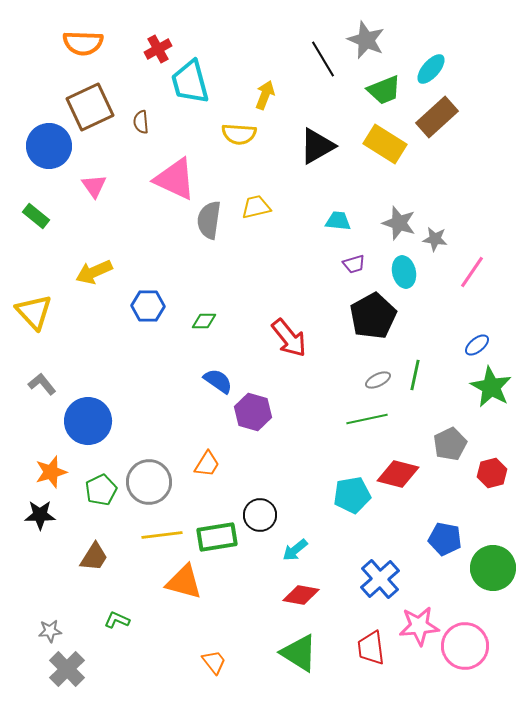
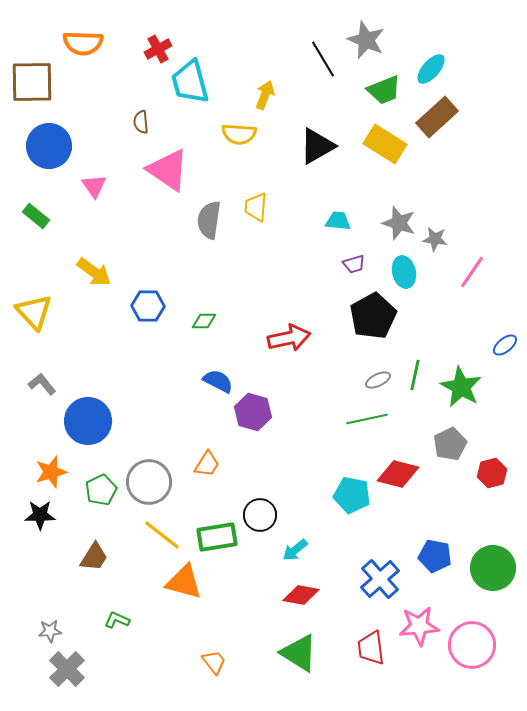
brown square at (90, 107): moved 58 px left, 25 px up; rotated 24 degrees clockwise
pink triangle at (175, 179): moved 7 px left, 9 px up; rotated 9 degrees clockwise
yellow trapezoid at (256, 207): rotated 72 degrees counterclockwise
yellow arrow at (94, 272): rotated 120 degrees counterclockwise
red arrow at (289, 338): rotated 63 degrees counterclockwise
blue ellipse at (477, 345): moved 28 px right
blue semicircle at (218, 381): rotated 8 degrees counterclockwise
green star at (491, 387): moved 30 px left
cyan pentagon at (352, 495): rotated 21 degrees clockwise
yellow line at (162, 535): rotated 45 degrees clockwise
blue pentagon at (445, 539): moved 10 px left, 17 px down
pink circle at (465, 646): moved 7 px right, 1 px up
